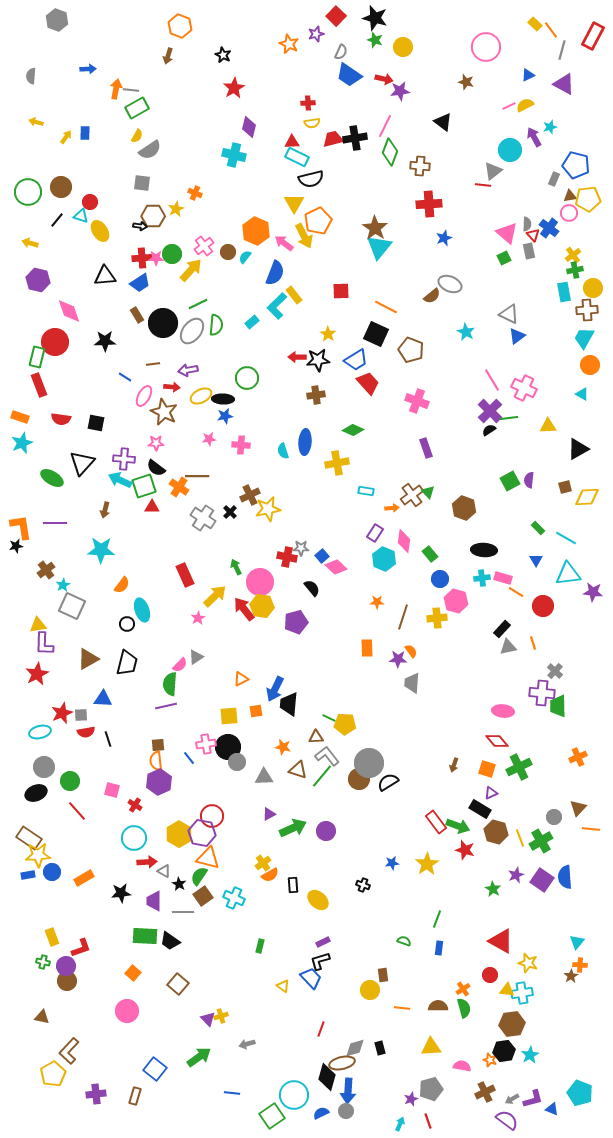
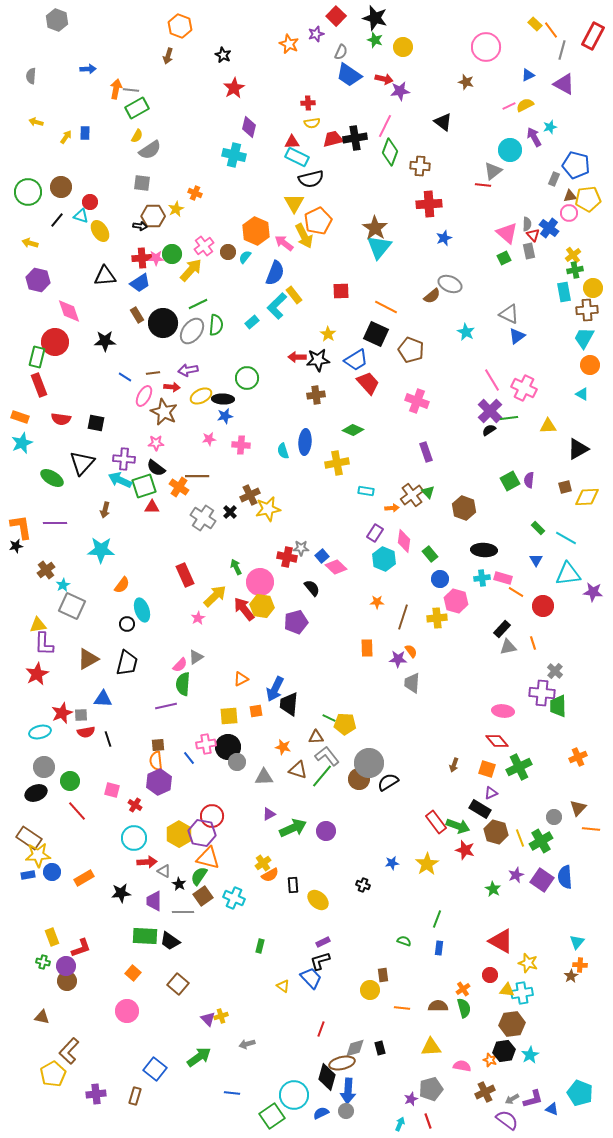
brown line at (153, 364): moved 9 px down
purple rectangle at (426, 448): moved 4 px down
green semicircle at (170, 684): moved 13 px right
